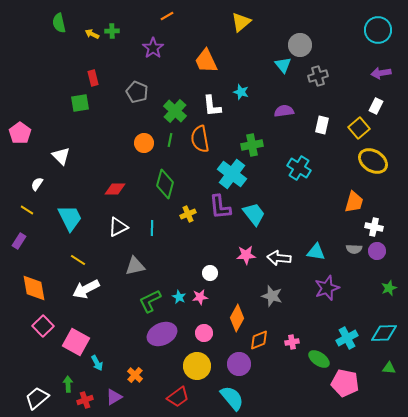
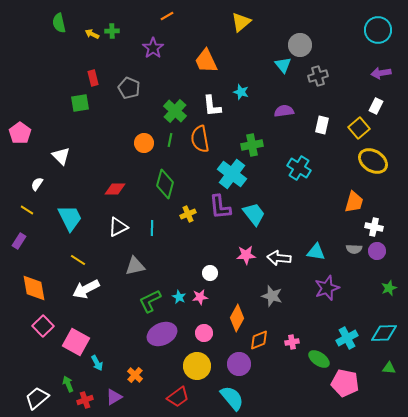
gray pentagon at (137, 92): moved 8 px left, 4 px up
green arrow at (68, 384): rotated 21 degrees counterclockwise
